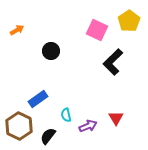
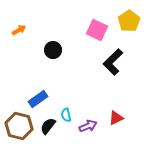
orange arrow: moved 2 px right
black circle: moved 2 px right, 1 px up
red triangle: rotated 35 degrees clockwise
brown hexagon: rotated 12 degrees counterclockwise
black semicircle: moved 10 px up
